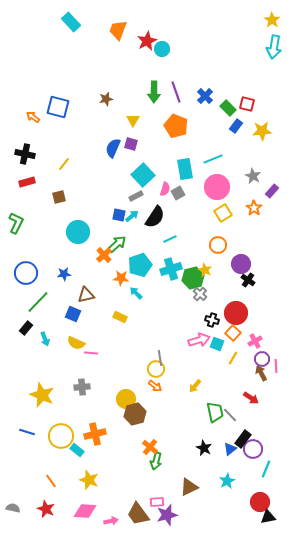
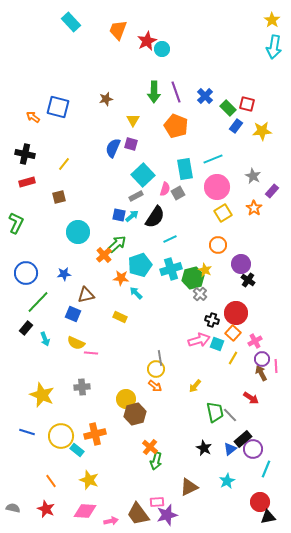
black rectangle at (243, 439): rotated 12 degrees clockwise
